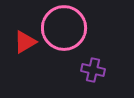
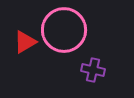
pink circle: moved 2 px down
